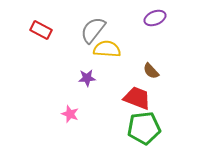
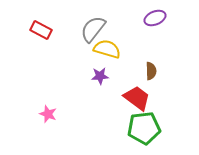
gray semicircle: moved 1 px up
yellow semicircle: rotated 12 degrees clockwise
brown semicircle: rotated 138 degrees counterclockwise
purple star: moved 13 px right, 2 px up
red trapezoid: rotated 16 degrees clockwise
pink star: moved 22 px left
